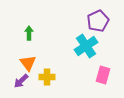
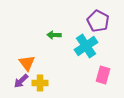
purple pentagon: rotated 20 degrees counterclockwise
green arrow: moved 25 px right, 2 px down; rotated 88 degrees counterclockwise
orange triangle: moved 1 px left
yellow cross: moved 7 px left, 6 px down
